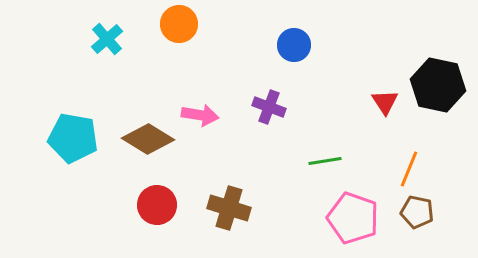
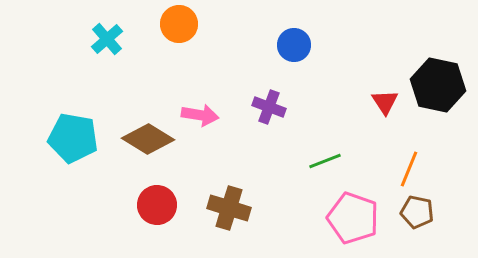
green line: rotated 12 degrees counterclockwise
